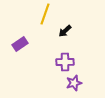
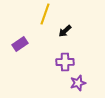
purple star: moved 4 px right
